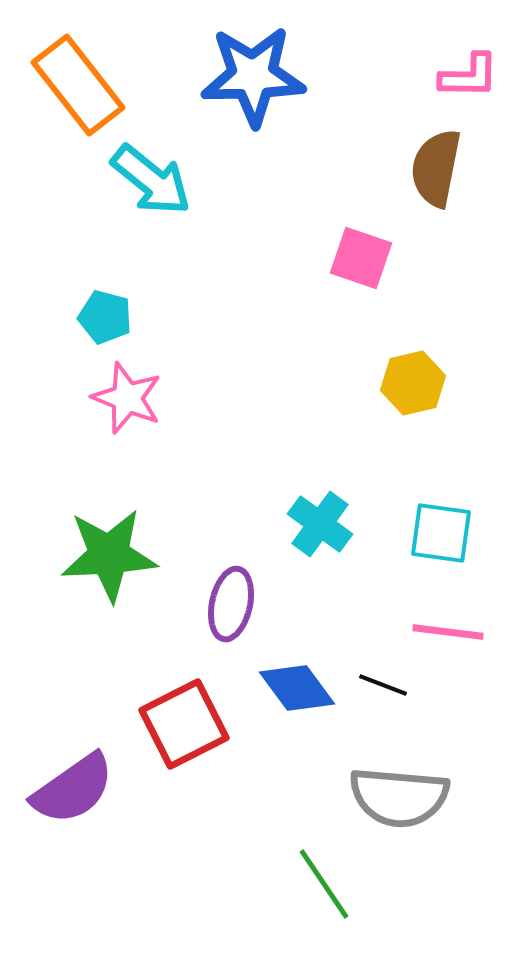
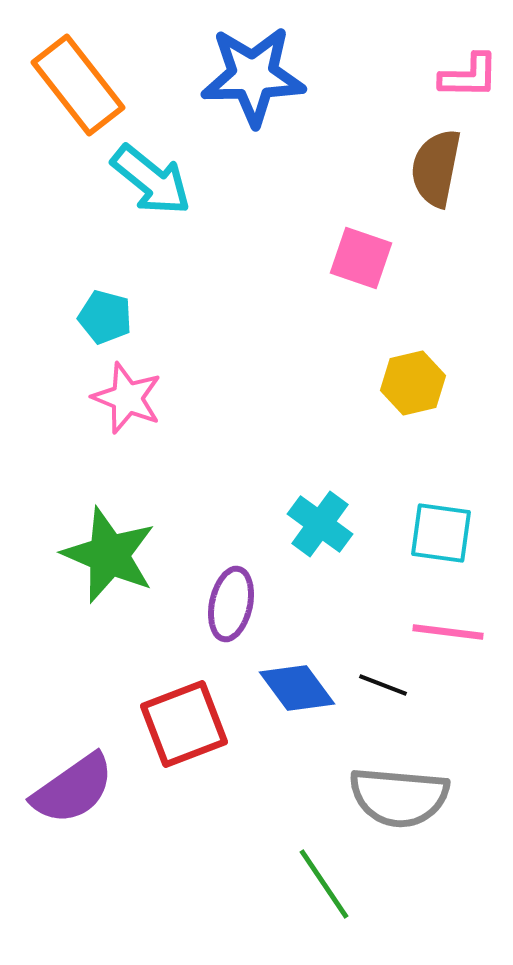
green star: rotated 26 degrees clockwise
red square: rotated 6 degrees clockwise
